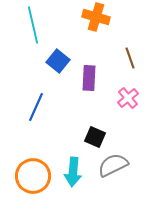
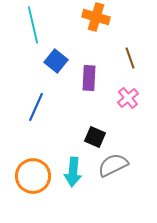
blue square: moved 2 px left
